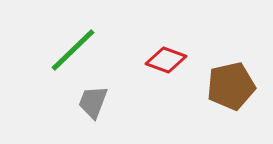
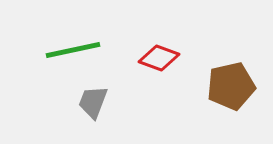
green line: rotated 32 degrees clockwise
red diamond: moved 7 px left, 2 px up
